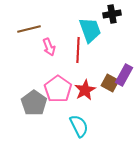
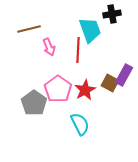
cyan semicircle: moved 1 px right, 2 px up
